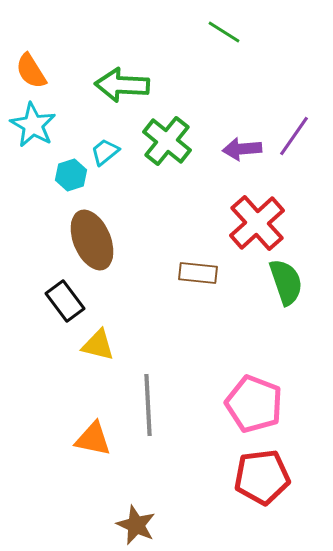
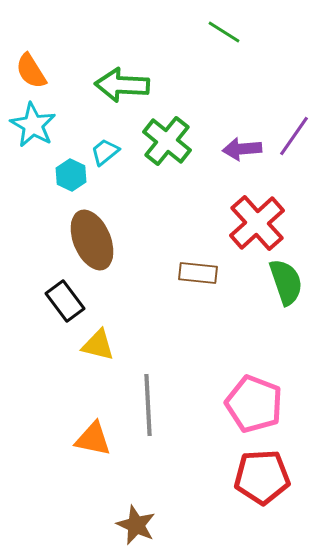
cyan hexagon: rotated 16 degrees counterclockwise
red pentagon: rotated 4 degrees clockwise
